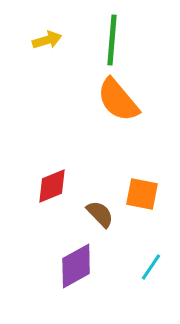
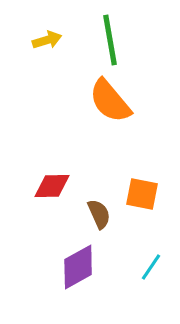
green line: moved 2 px left; rotated 15 degrees counterclockwise
orange semicircle: moved 8 px left, 1 px down
red diamond: rotated 21 degrees clockwise
brown semicircle: moved 1 px left; rotated 20 degrees clockwise
purple diamond: moved 2 px right, 1 px down
